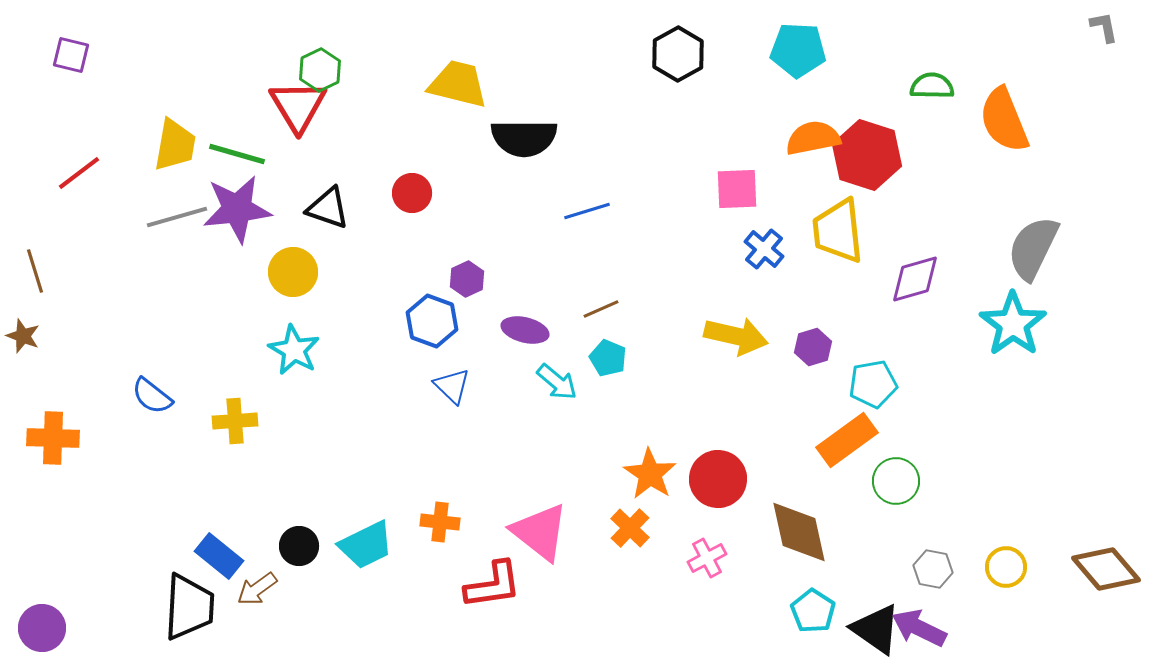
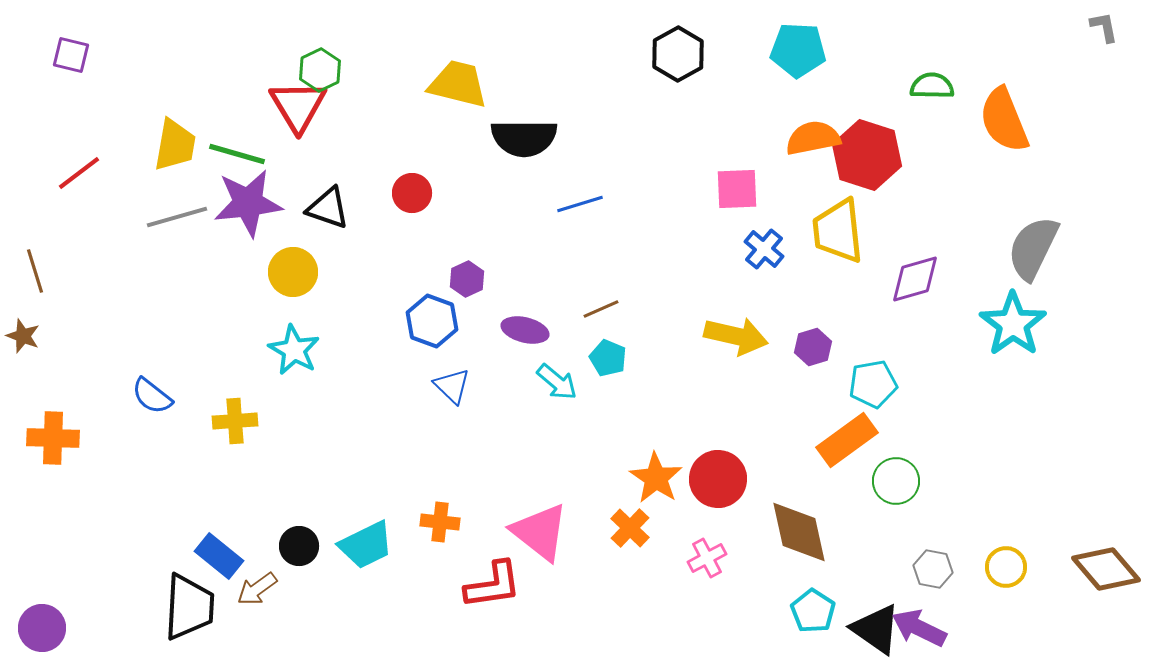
purple star at (237, 209): moved 11 px right, 6 px up
blue line at (587, 211): moved 7 px left, 7 px up
orange star at (650, 474): moved 6 px right, 4 px down
